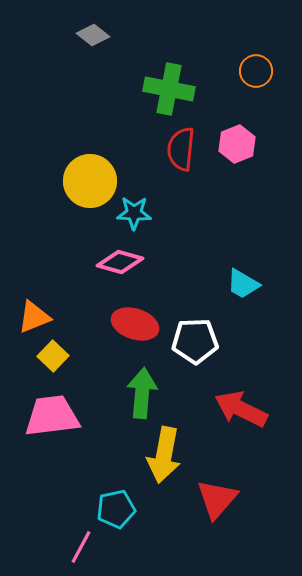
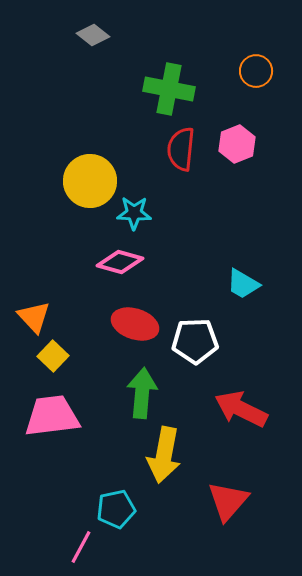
orange triangle: rotated 51 degrees counterclockwise
red triangle: moved 11 px right, 2 px down
